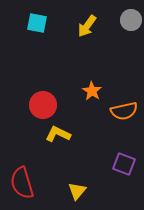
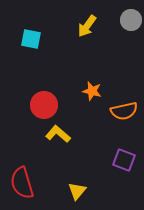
cyan square: moved 6 px left, 16 px down
orange star: rotated 18 degrees counterclockwise
red circle: moved 1 px right
yellow L-shape: rotated 15 degrees clockwise
purple square: moved 4 px up
